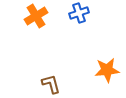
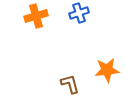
orange cross: rotated 15 degrees clockwise
brown L-shape: moved 19 px right
